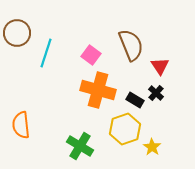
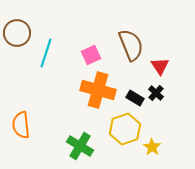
pink square: rotated 30 degrees clockwise
black rectangle: moved 2 px up
